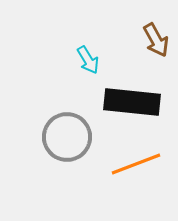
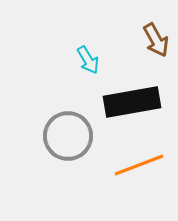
black rectangle: rotated 16 degrees counterclockwise
gray circle: moved 1 px right, 1 px up
orange line: moved 3 px right, 1 px down
